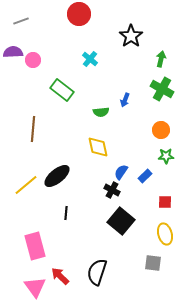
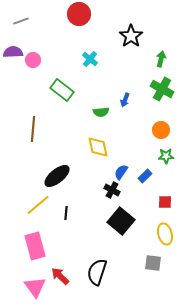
yellow line: moved 12 px right, 20 px down
